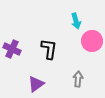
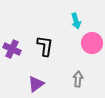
pink circle: moved 2 px down
black L-shape: moved 4 px left, 3 px up
